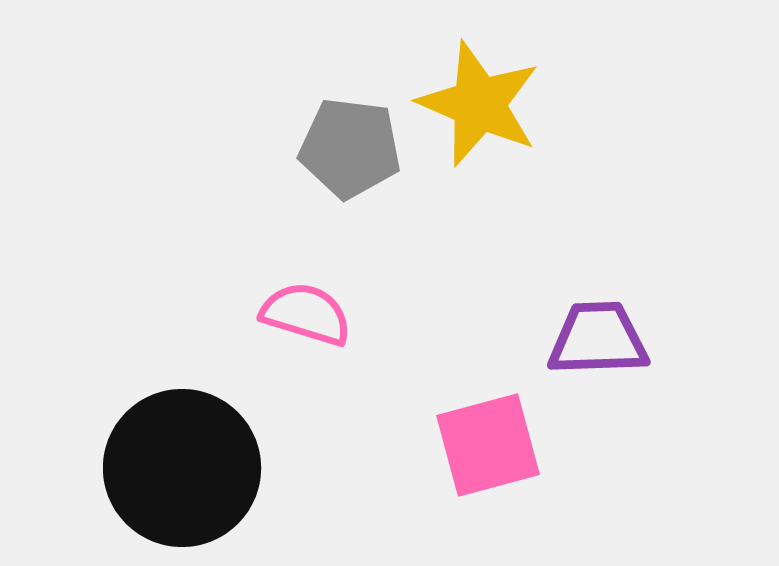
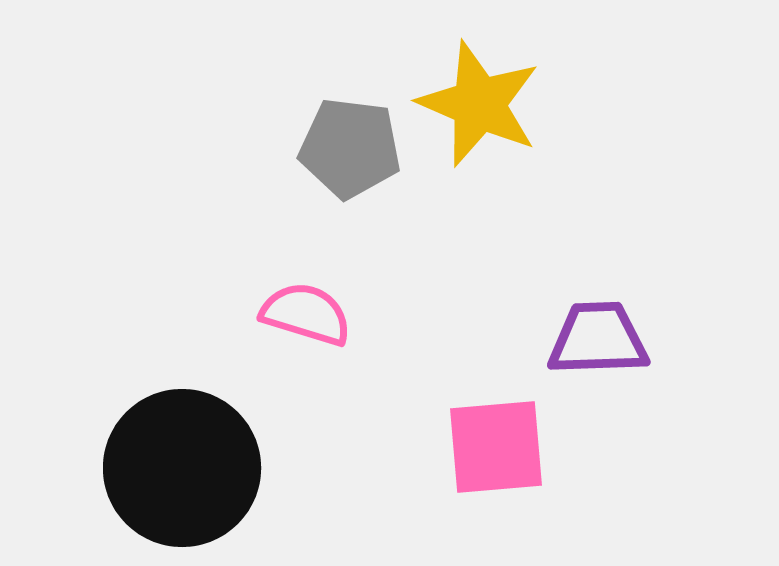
pink square: moved 8 px right, 2 px down; rotated 10 degrees clockwise
